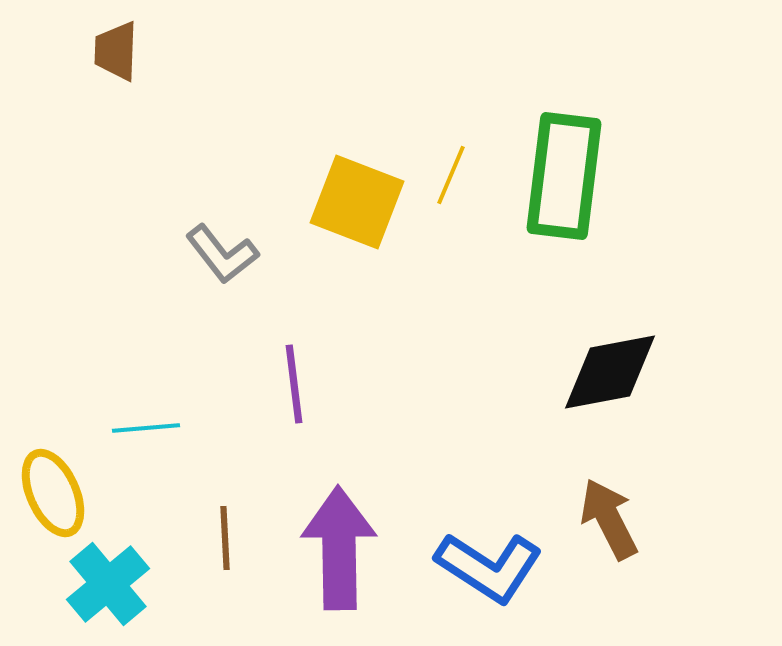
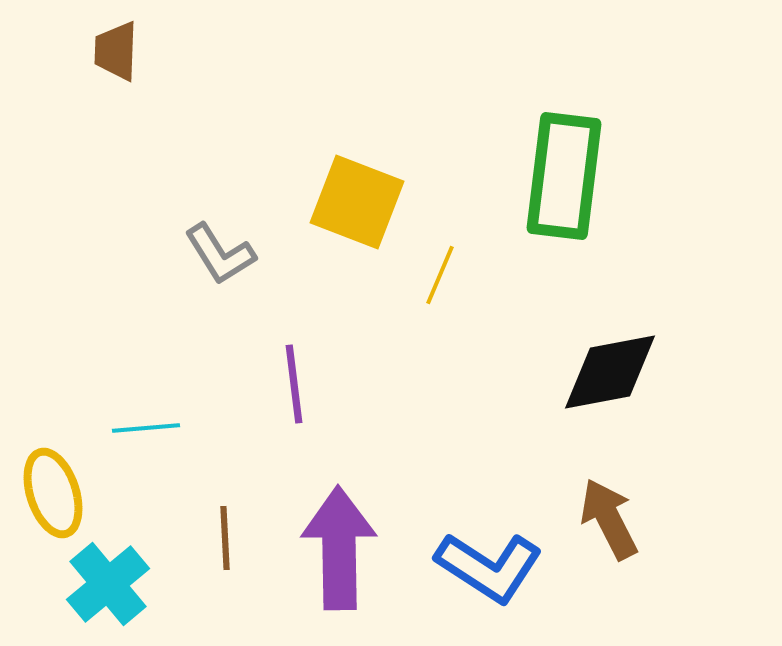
yellow line: moved 11 px left, 100 px down
gray L-shape: moved 2 px left; rotated 6 degrees clockwise
yellow ellipse: rotated 6 degrees clockwise
